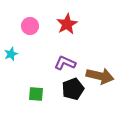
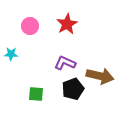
cyan star: rotated 24 degrees clockwise
